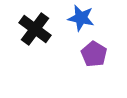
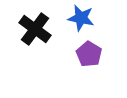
purple pentagon: moved 5 px left
